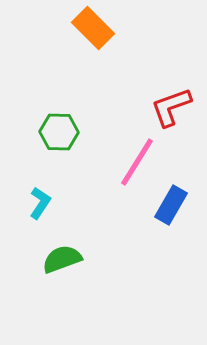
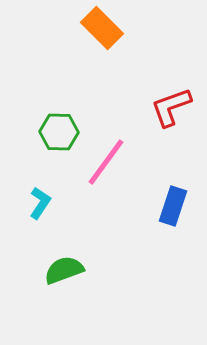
orange rectangle: moved 9 px right
pink line: moved 31 px left; rotated 4 degrees clockwise
blue rectangle: moved 2 px right, 1 px down; rotated 12 degrees counterclockwise
green semicircle: moved 2 px right, 11 px down
